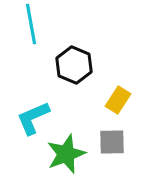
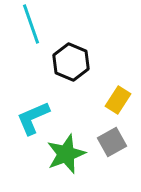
cyan line: rotated 9 degrees counterclockwise
black hexagon: moved 3 px left, 3 px up
gray square: rotated 28 degrees counterclockwise
